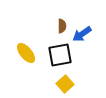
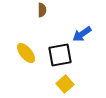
brown semicircle: moved 20 px left, 16 px up
